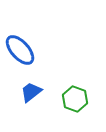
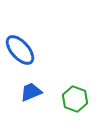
blue trapezoid: rotated 15 degrees clockwise
